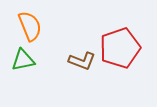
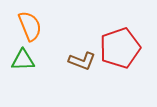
green triangle: rotated 10 degrees clockwise
